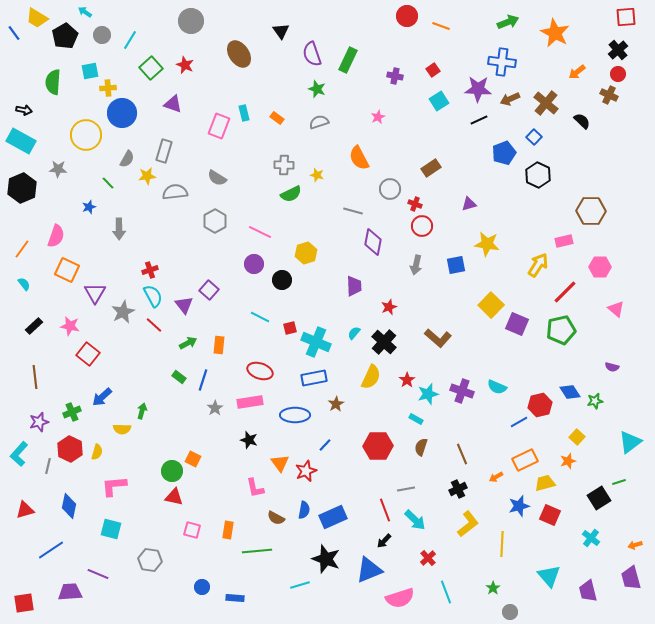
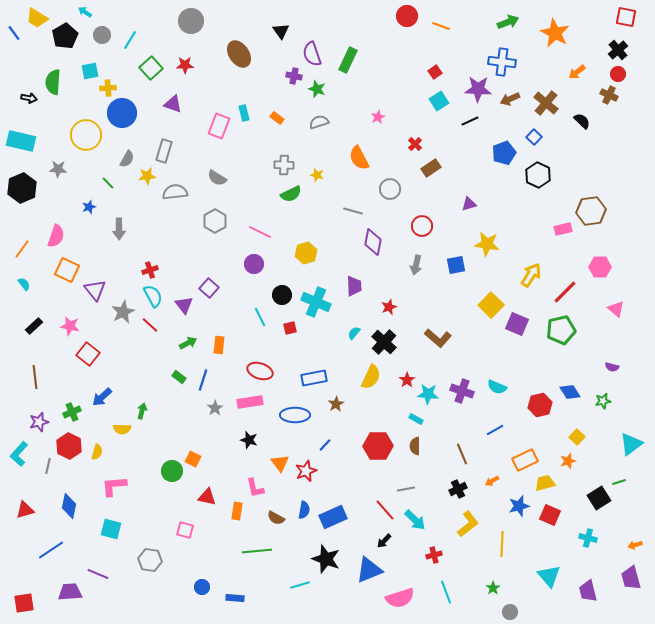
red square at (626, 17): rotated 15 degrees clockwise
red star at (185, 65): rotated 24 degrees counterclockwise
red square at (433, 70): moved 2 px right, 2 px down
purple cross at (395, 76): moved 101 px left
black arrow at (24, 110): moved 5 px right, 12 px up
black line at (479, 120): moved 9 px left, 1 px down
cyan rectangle at (21, 141): rotated 16 degrees counterclockwise
red cross at (415, 204): moved 60 px up; rotated 24 degrees clockwise
brown hexagon at (591, 211): rotated 8 degrees counterclockwise
pink rectangle at (564, 241): moved 1 px left, 12 px up
yellow arrow at (538, 265): moved 7 px left, 10 px down
black circle at (282, 280): moved 15 px down
purple square at (209, 290): moved 2 px up
purple triangle at (95, 293): moved 3 px up; rotated 10 degrees counterclockwise
cyan line at (260, 317): rotated 36 degrees clockwise
red line at (154, 325): moved 4 px left
cyan cross at (316, 342): moved 40 px up
cyan star at (428, 394): rotated 20 degrees clockwise
green star at (595, 401): moved 8 px right
blue line at (519, 422): moved 24 px left, 8 px down
cyan triangle at (630, 442): moved 1 px right, 2 px down
brown semicircle at (421, 447): moved 6 px left, 1 px up; rotated 18 degrees counterclockwise
red hexagon at (70, 449): moved 1 px left, 3 px up
orange arrow at (496, 477): moved 4 px left, 4 px down
red triangle at (174, 497): moved 33 px right
red line at (385, 510): rotated 20 degrees counterclockwise
pink square at (192, 530): moved 7 px left
orange rectangle at (228, 530): moved 9 px right, 19 px up
cyan cross at (591, 538): moved 3 px left; rotated 24 degrees counterclockwise
red cross at (428, 558): moved 6 px right, 3 px up; rotated 28 degrees clockwise
